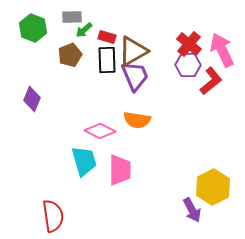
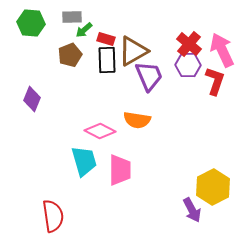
green hexagon: moved 2 px left, 5 px up; rotated 16 degrees counterclockwise
red rectangle: moved 1 px left, 2 px down
purple trapezoid: moved 14 px right
red L-shape: moved 4 px right; rotated 32 degrees counterclockwise
